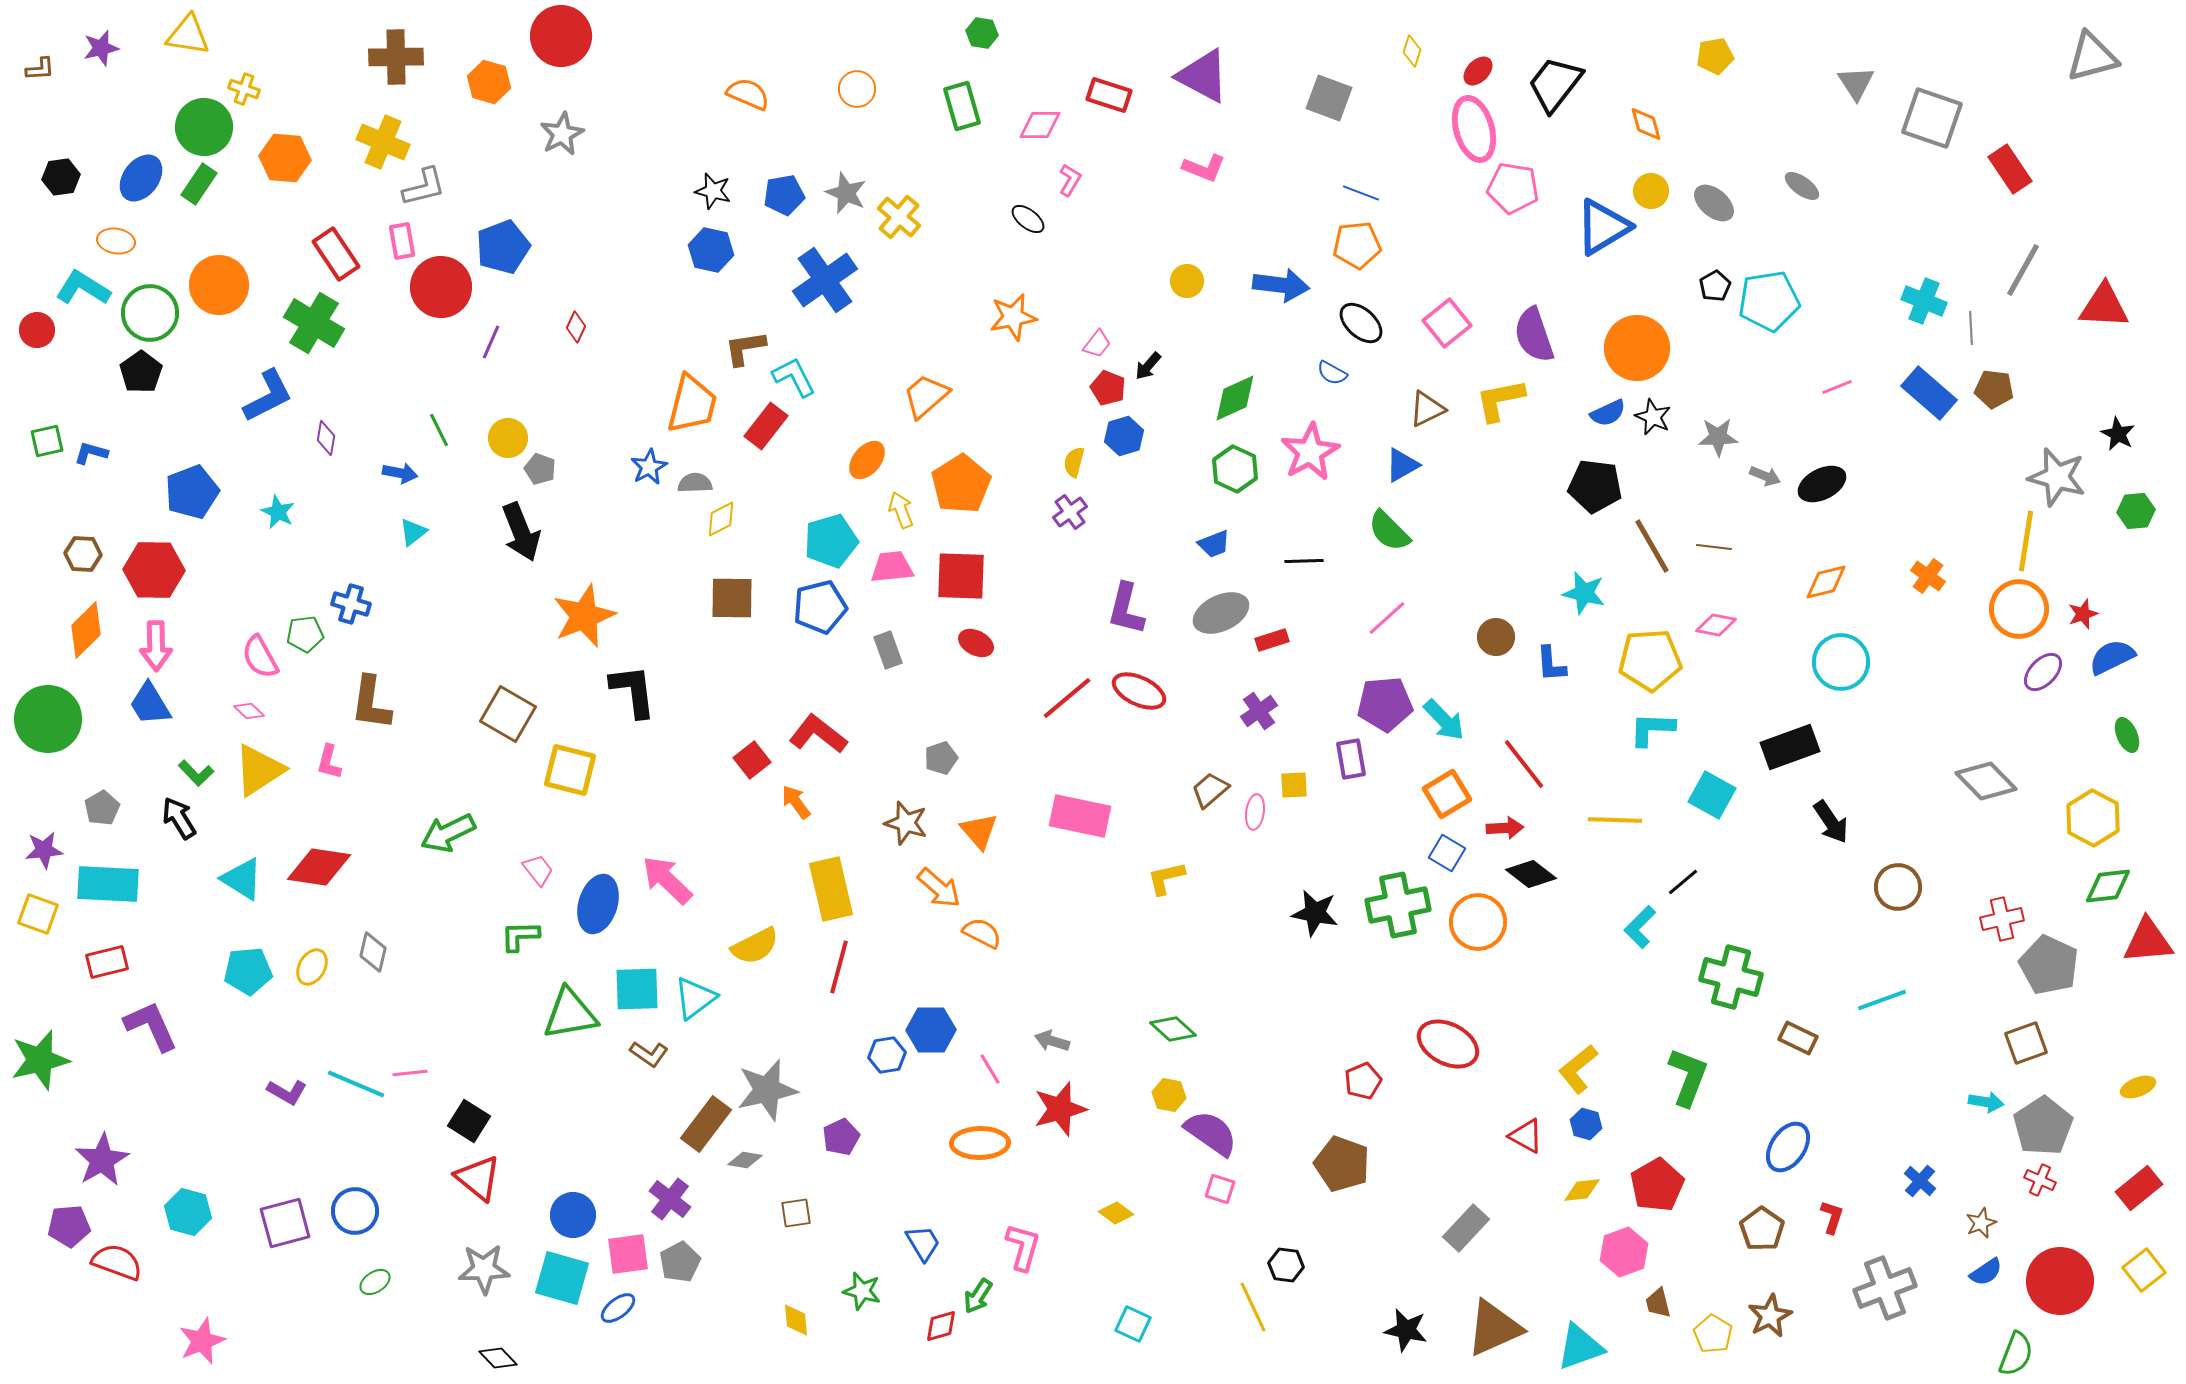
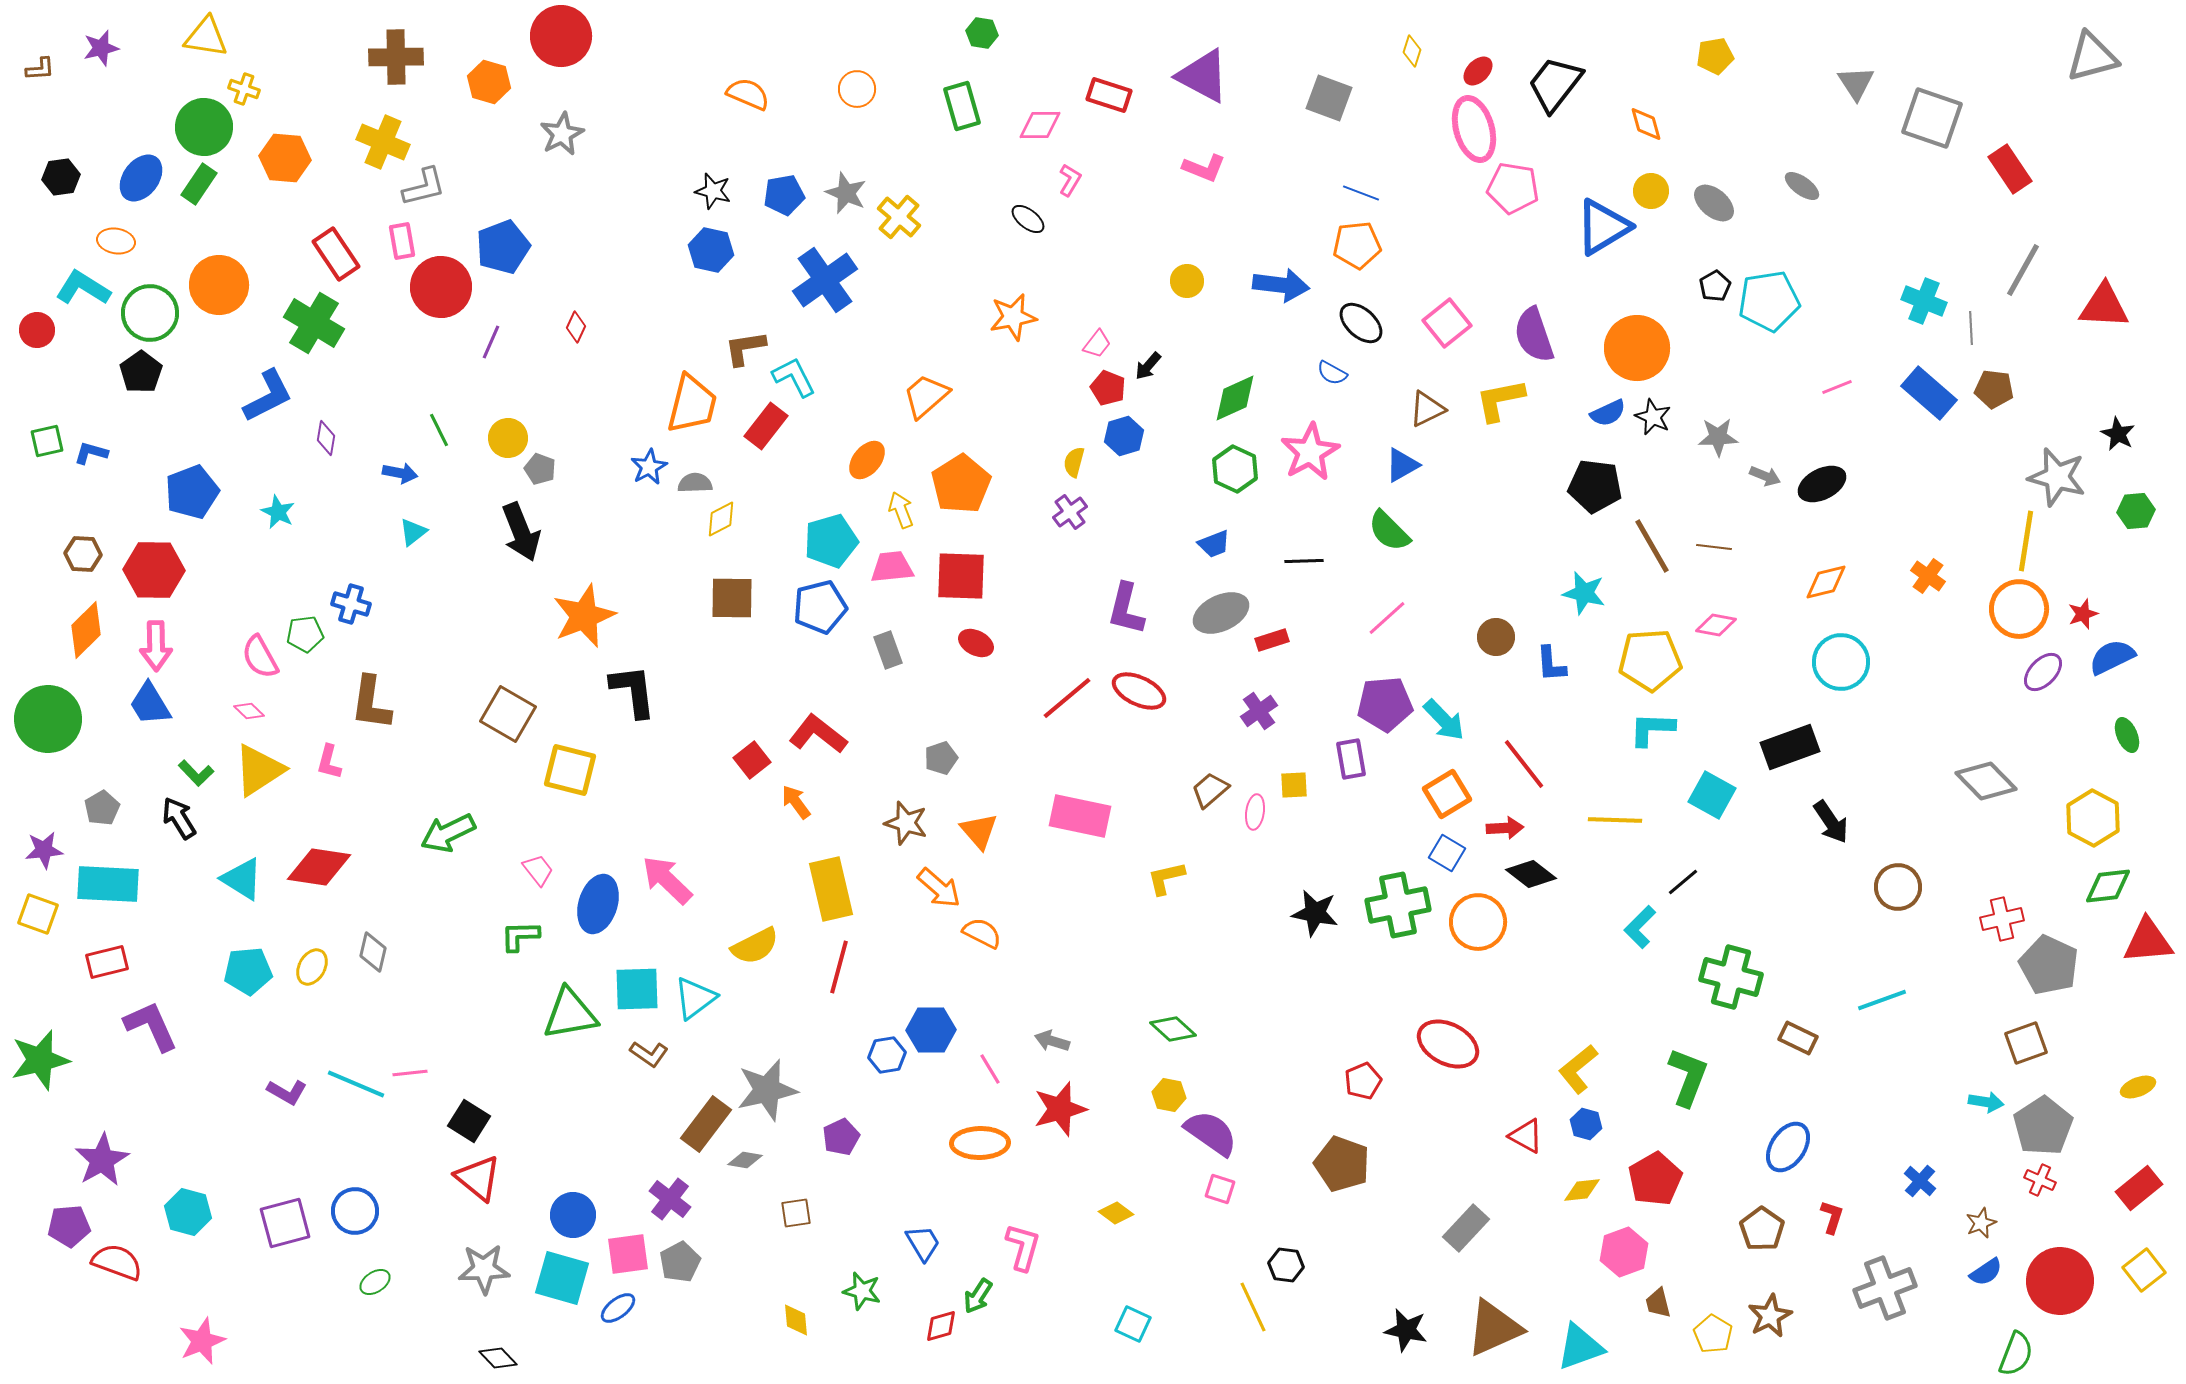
yellow triangle at (188, 35): moved 18 px right, 2 px down
red pentagon at (1657, 1185): moved 2 px left, 6 px up
